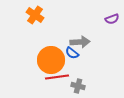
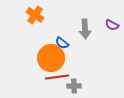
purple semicircle: moved 6 px down; rotated 48 degrees clockwise
gray arrow: moved 5 px right, 13 px up; rotated 90 degrees clockwise
blue semicircle: moved 10 px left, 10 px up
orange circle: moved 2 px up
gray cross: moved 4 px left; rotated 16 degrees counterclockwise
